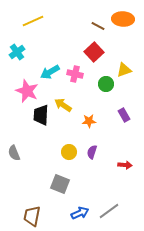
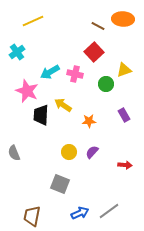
purple semicircle: rotated 24 degrees clockwise
